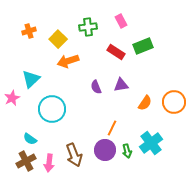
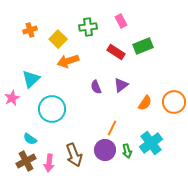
orange cross: moved 1 px right, 1 px up
purple triangle: rotated 28 degrees counterclockwise
